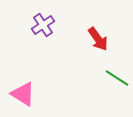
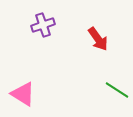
purple cross: rotated 15 degrees clockwise
green line: moved 12 px down
